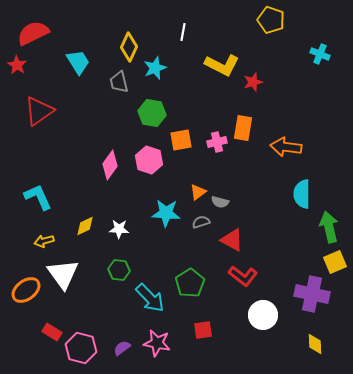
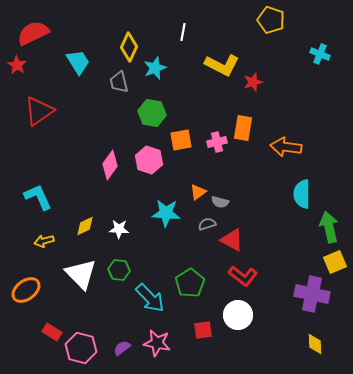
gray semicircle at (201, 222): moved 6 px right, 2 px down
white triangle at (63, 274): moved 18 px right; rotated 8 degrees counterclockwise
white circle at (263, 315): moved 25 px left
